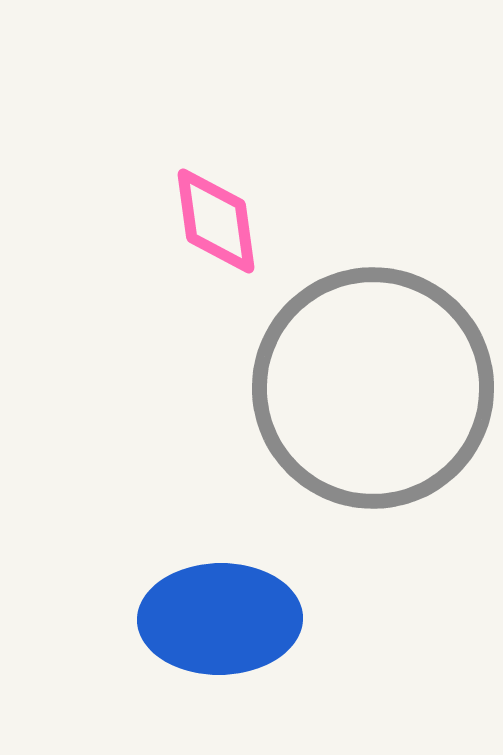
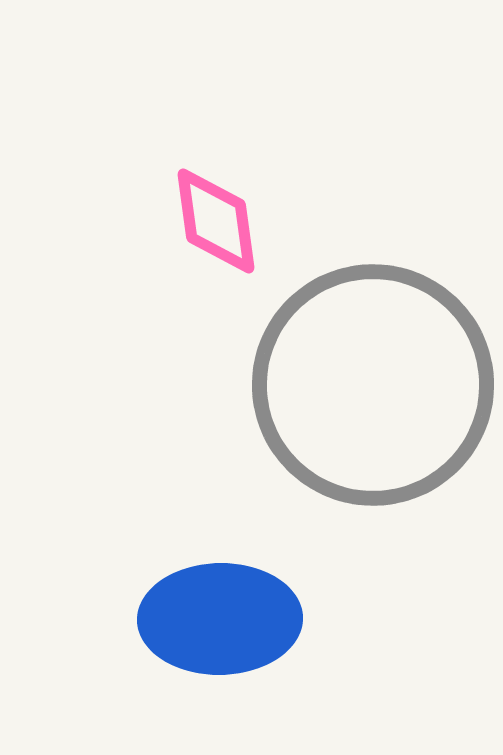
gray circle: moved 3 px up
